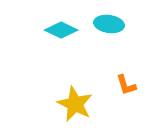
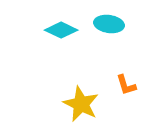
yellow star: moved 6 px right
